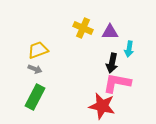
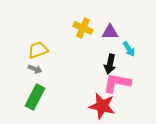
cyan arrow: rotated 42 degrees counterclockwise
black arrow: moved 2 px left, 1 px down
